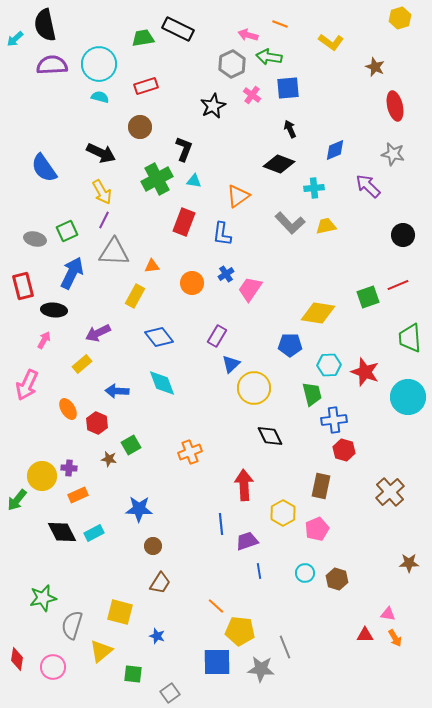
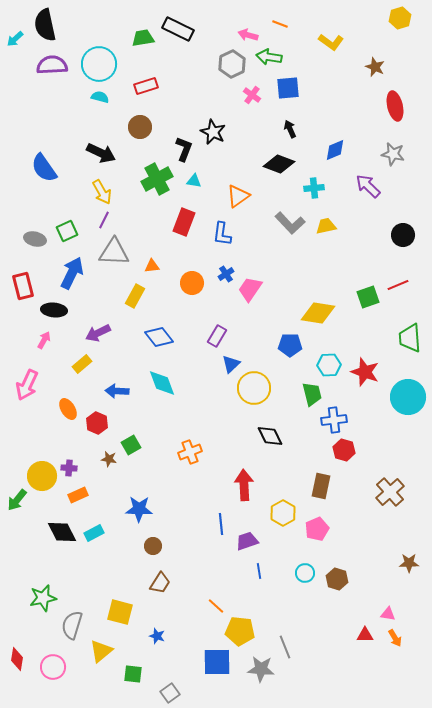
black star at (213, 106): moved 26 px down; rotated 20 degrees counterclockwise
